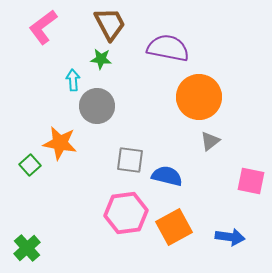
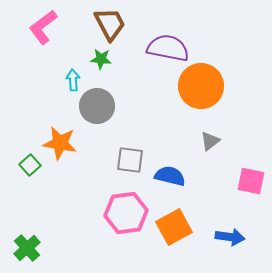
orange circle: moved 2 px right, 11 px up
blue semicircle: moved 3 px right
